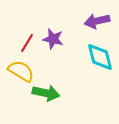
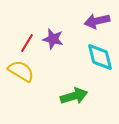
green arrow: moved 28 px right, 3 px down; rotated 28 degrees counterclockwise
